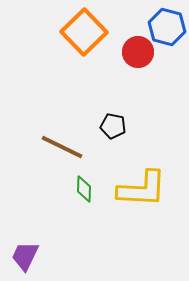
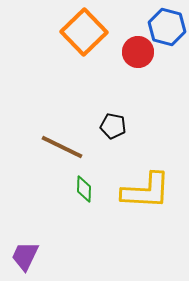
yellow L-shape: moved 4 px right, 2 px down
